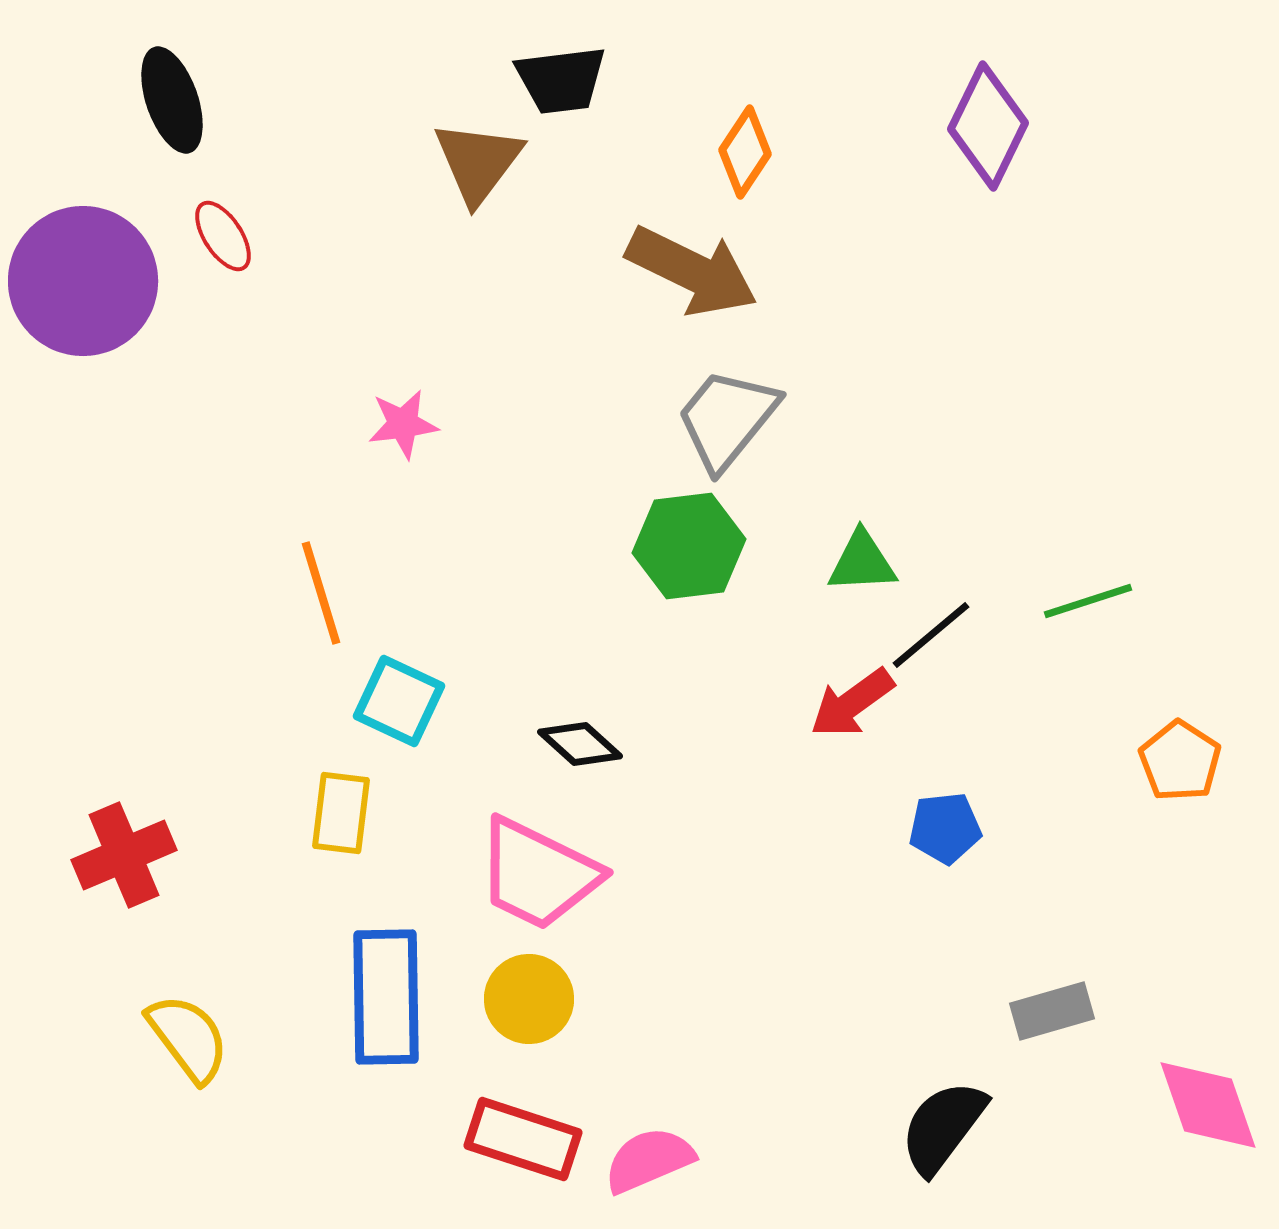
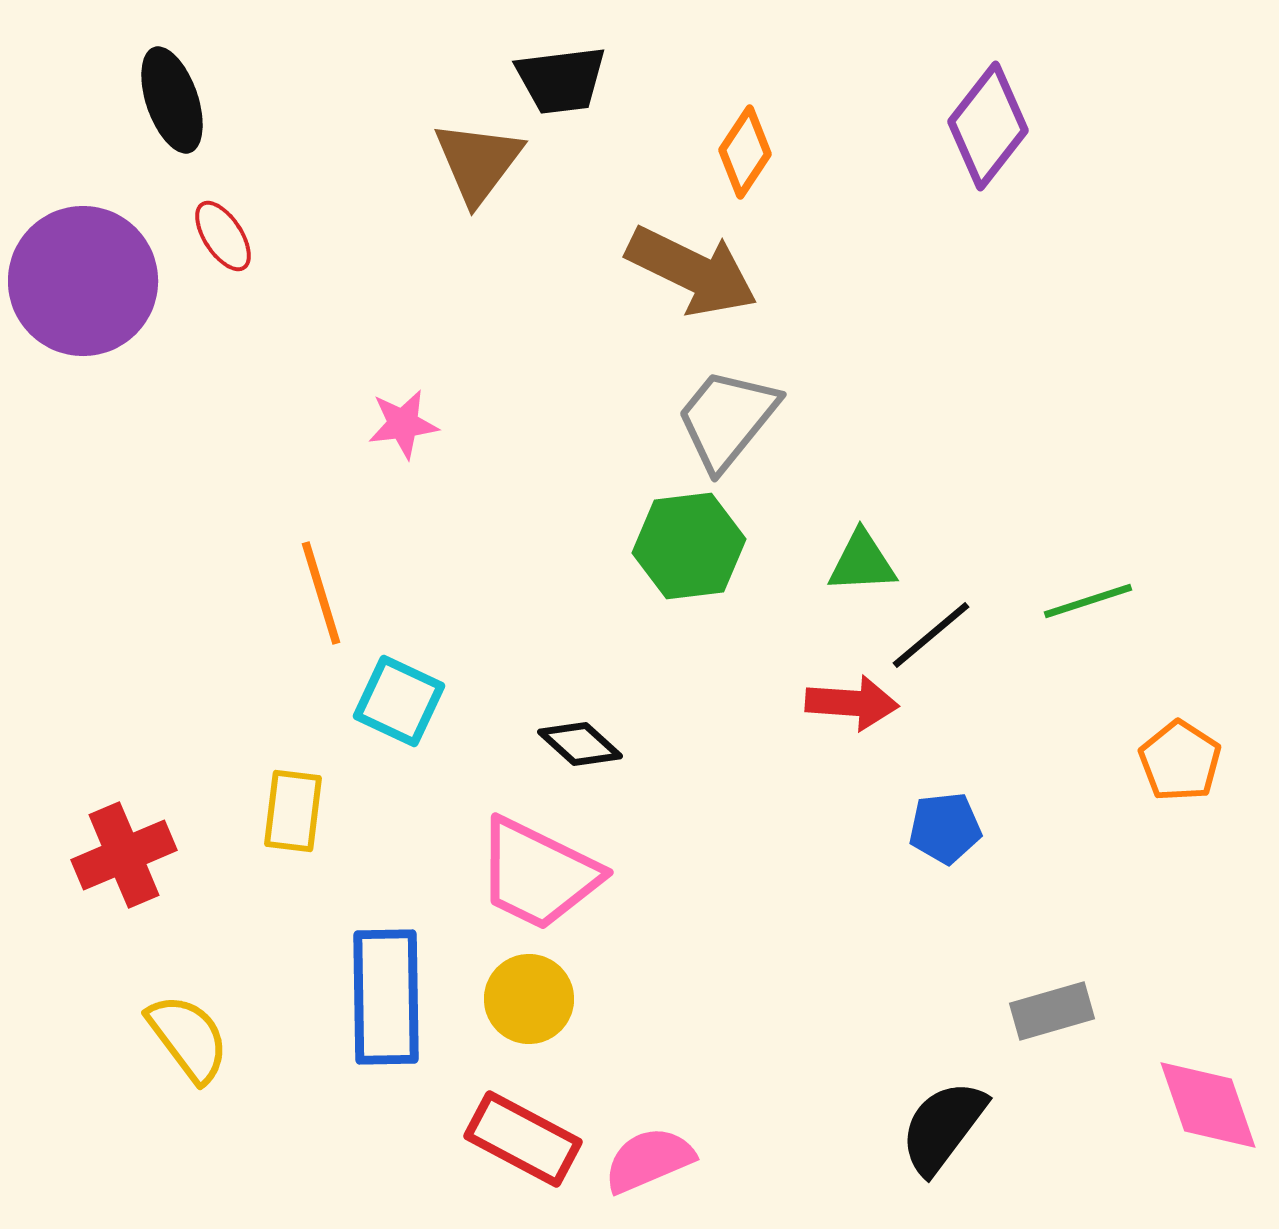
purple diamond: rotated 12 degrees clockwise
red arrow: rotated 140 degrees counterclockwise
yellow rectangle: moved 48 px left, 2 px up
red rectangle: rotated 10 degrees clockwise
